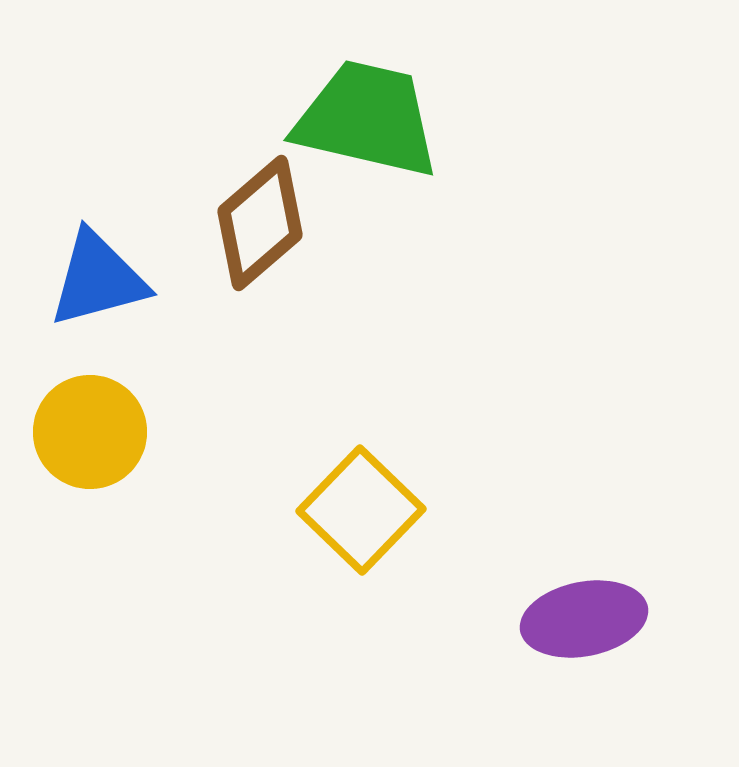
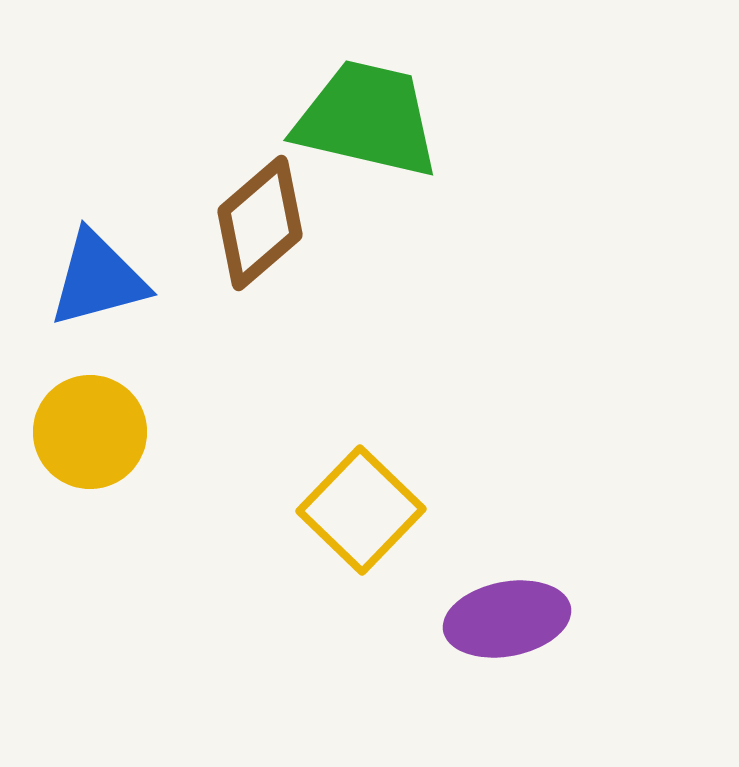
purple ellipse: moved 77 px left
